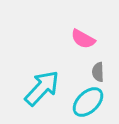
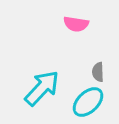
pink semicircle: moved 7 px left, 15 px up; rotated 20 degrees counterclockwise
